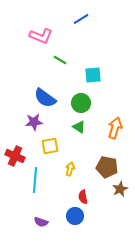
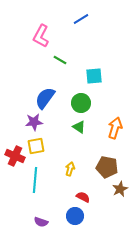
pink L-shape: rotated 95 degrees clockwise
cyan square: moved 1 px right, 1 px down
blue semicircle: rotated 90 degrees clockwise
yellow square: moved 14 px left
red semicircle: rotated 128 degrees clockwise
